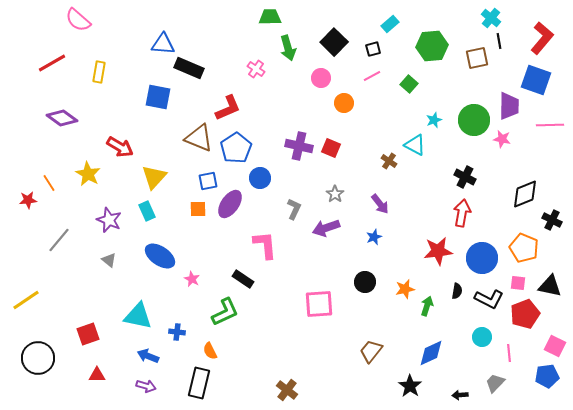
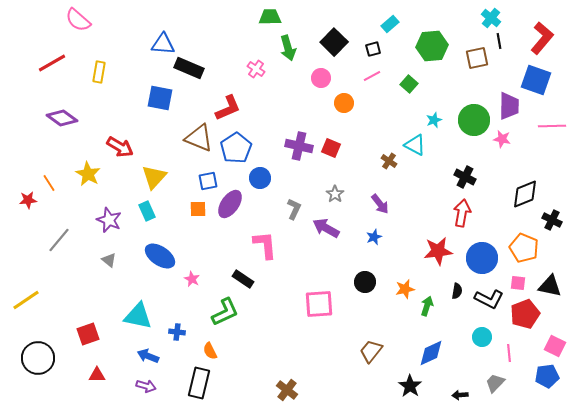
blue square at (158, 97): moved 2 px right, 1 px down
pink line at (550, 125): moved 2 px right, 1 px down
purple arrow at (326, 228): rotated 48 degrees clockwise
